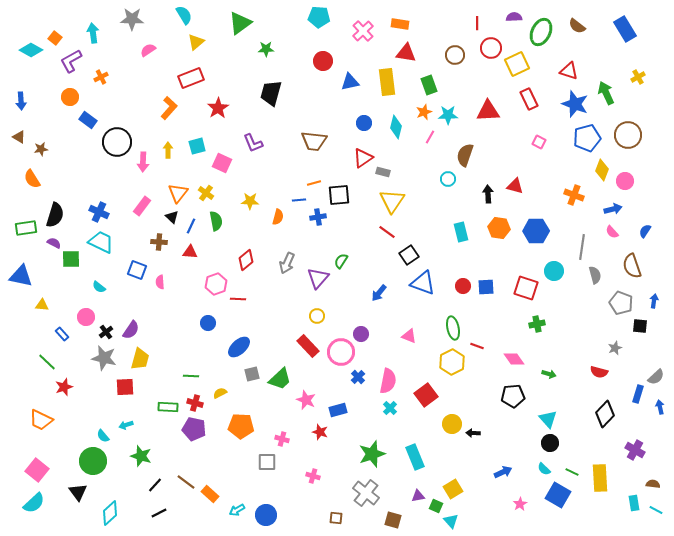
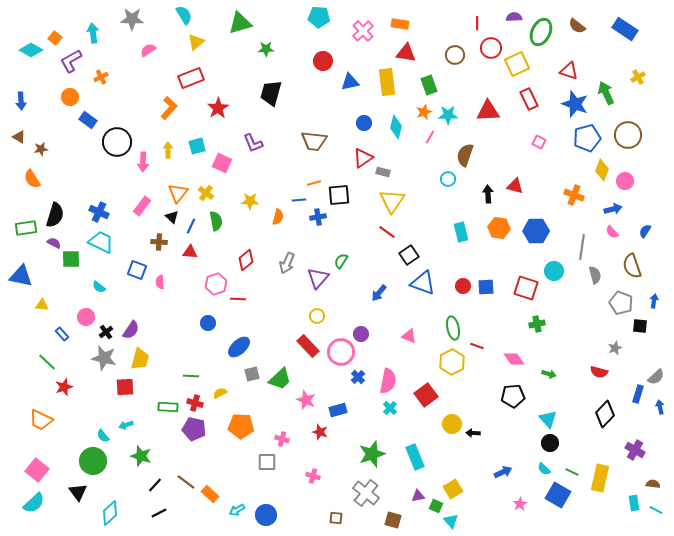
green triangle at (240, 23): rotated 20 degrees clockwise
blue rectangle at (625, 29): rotated 25 degrees counterclockwise
yellow rectangle at (600, 478): rotated 16 degrees clockwise
